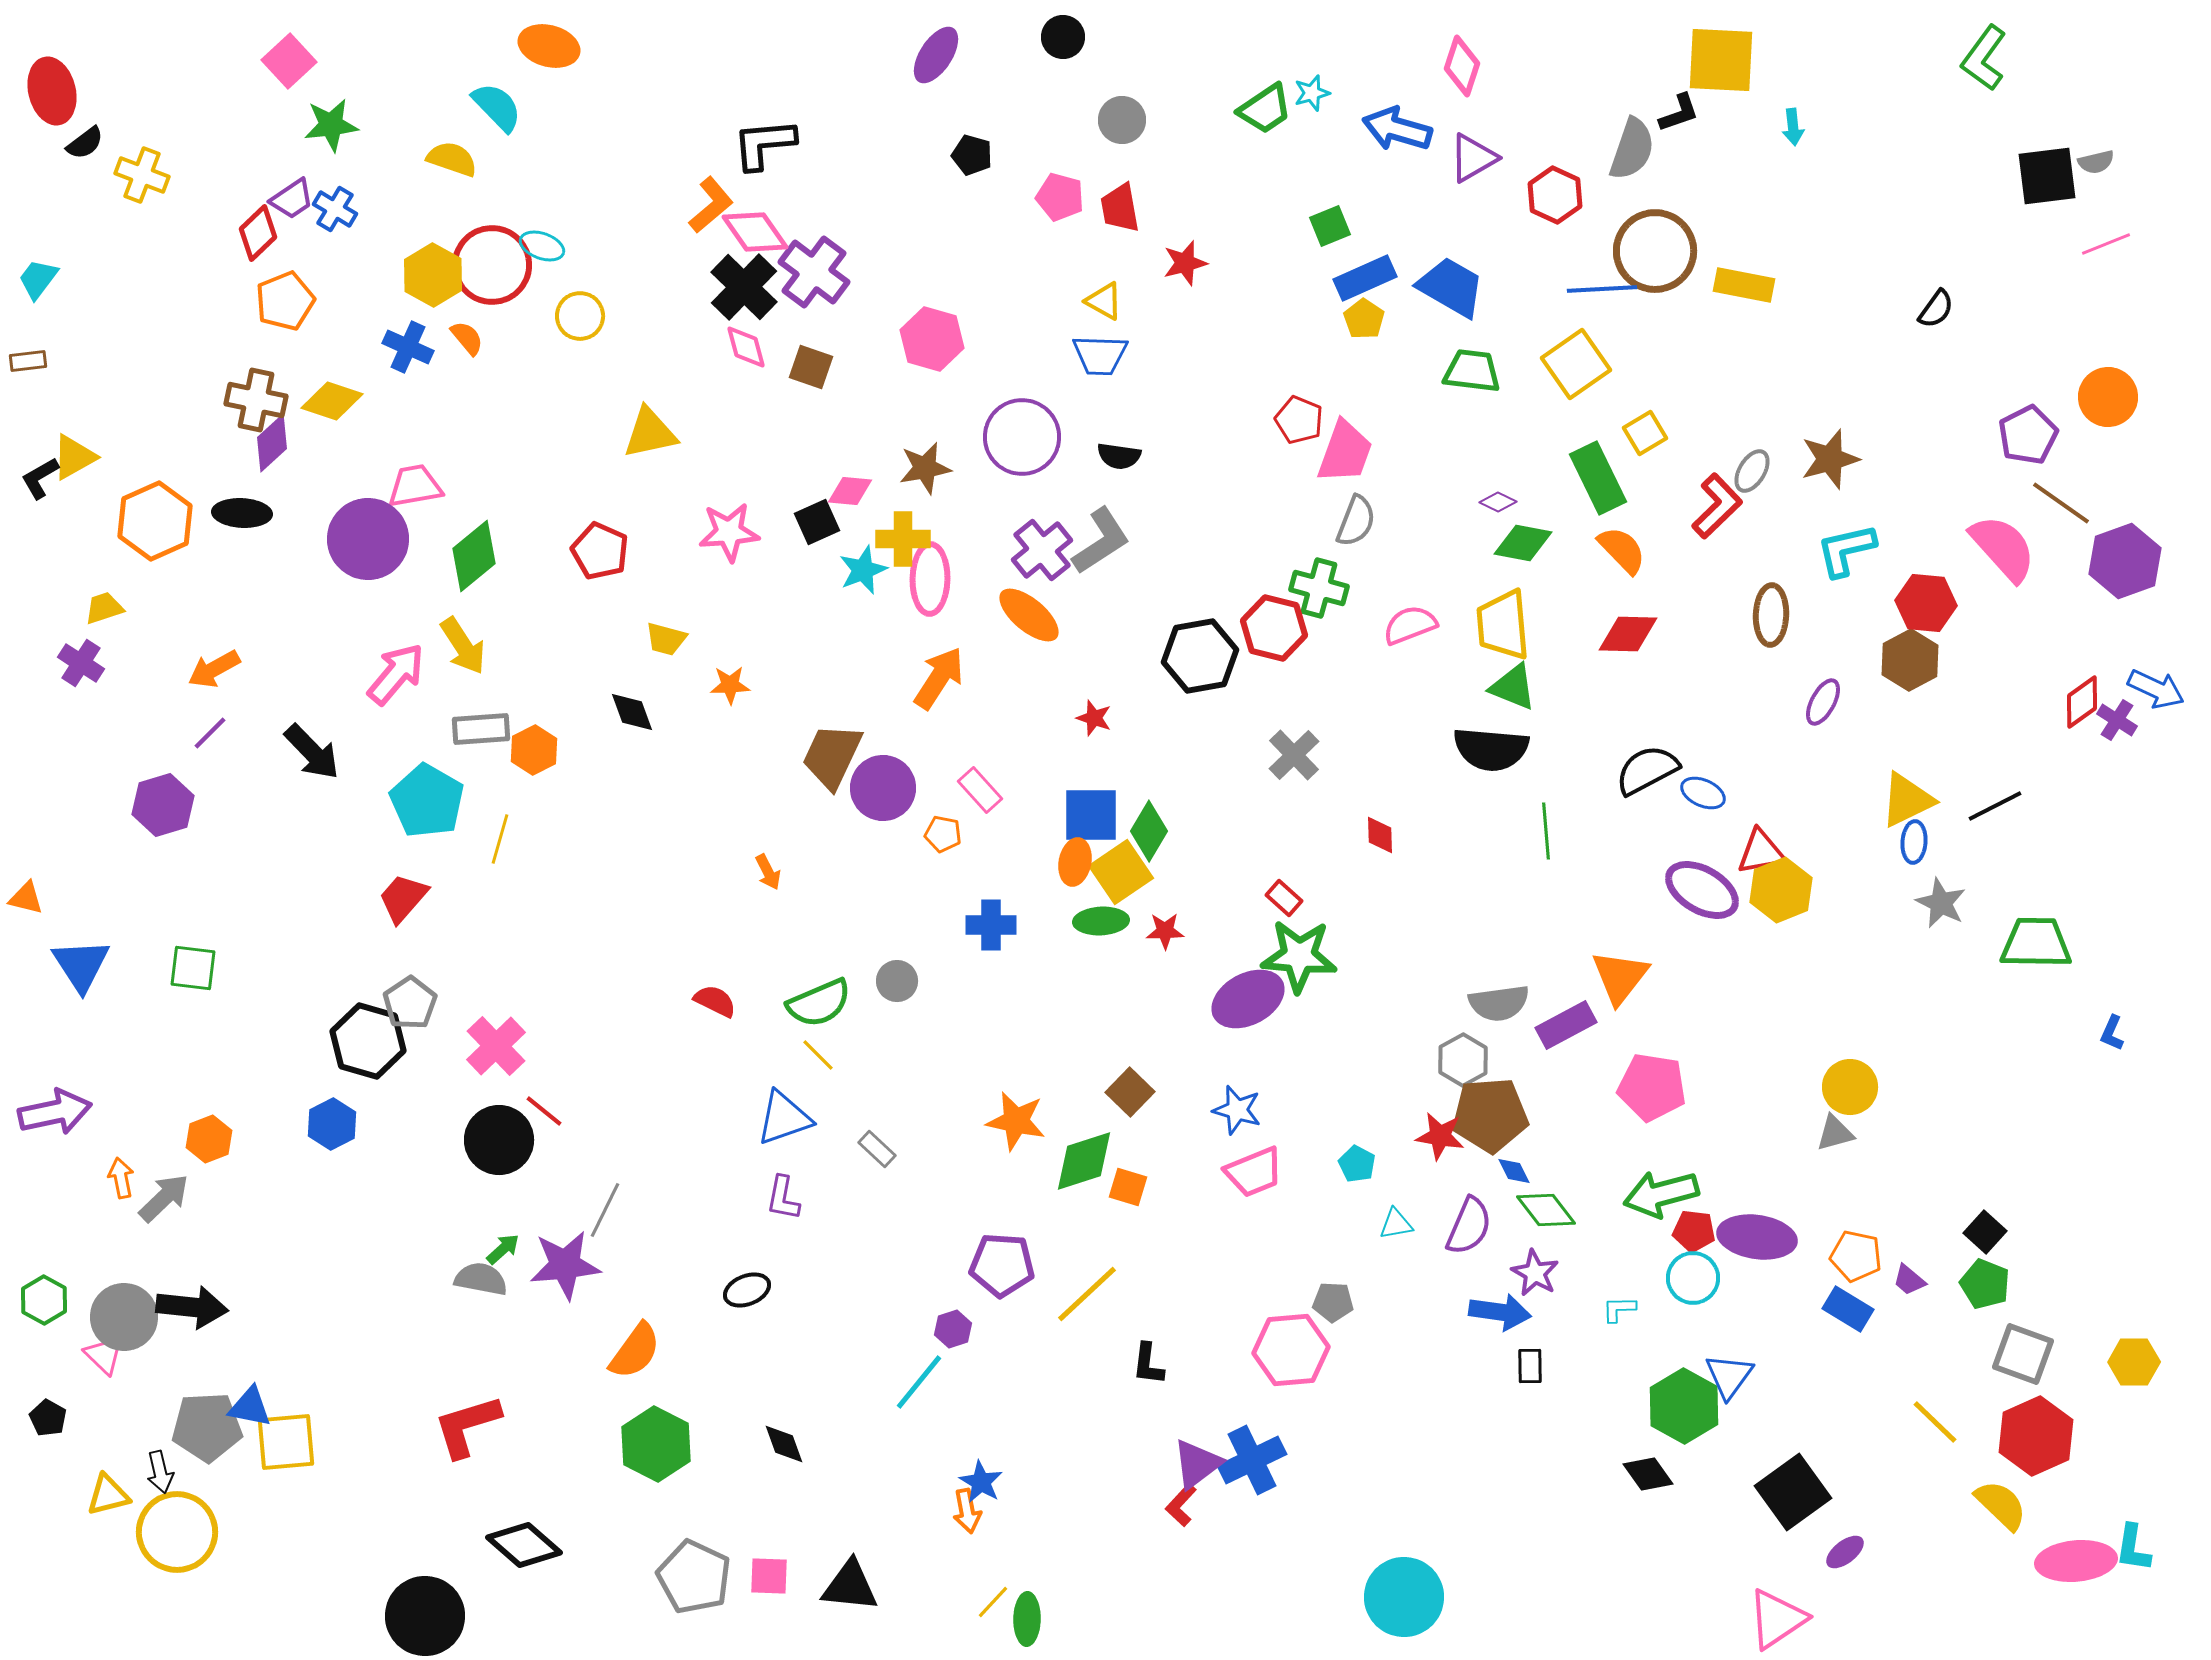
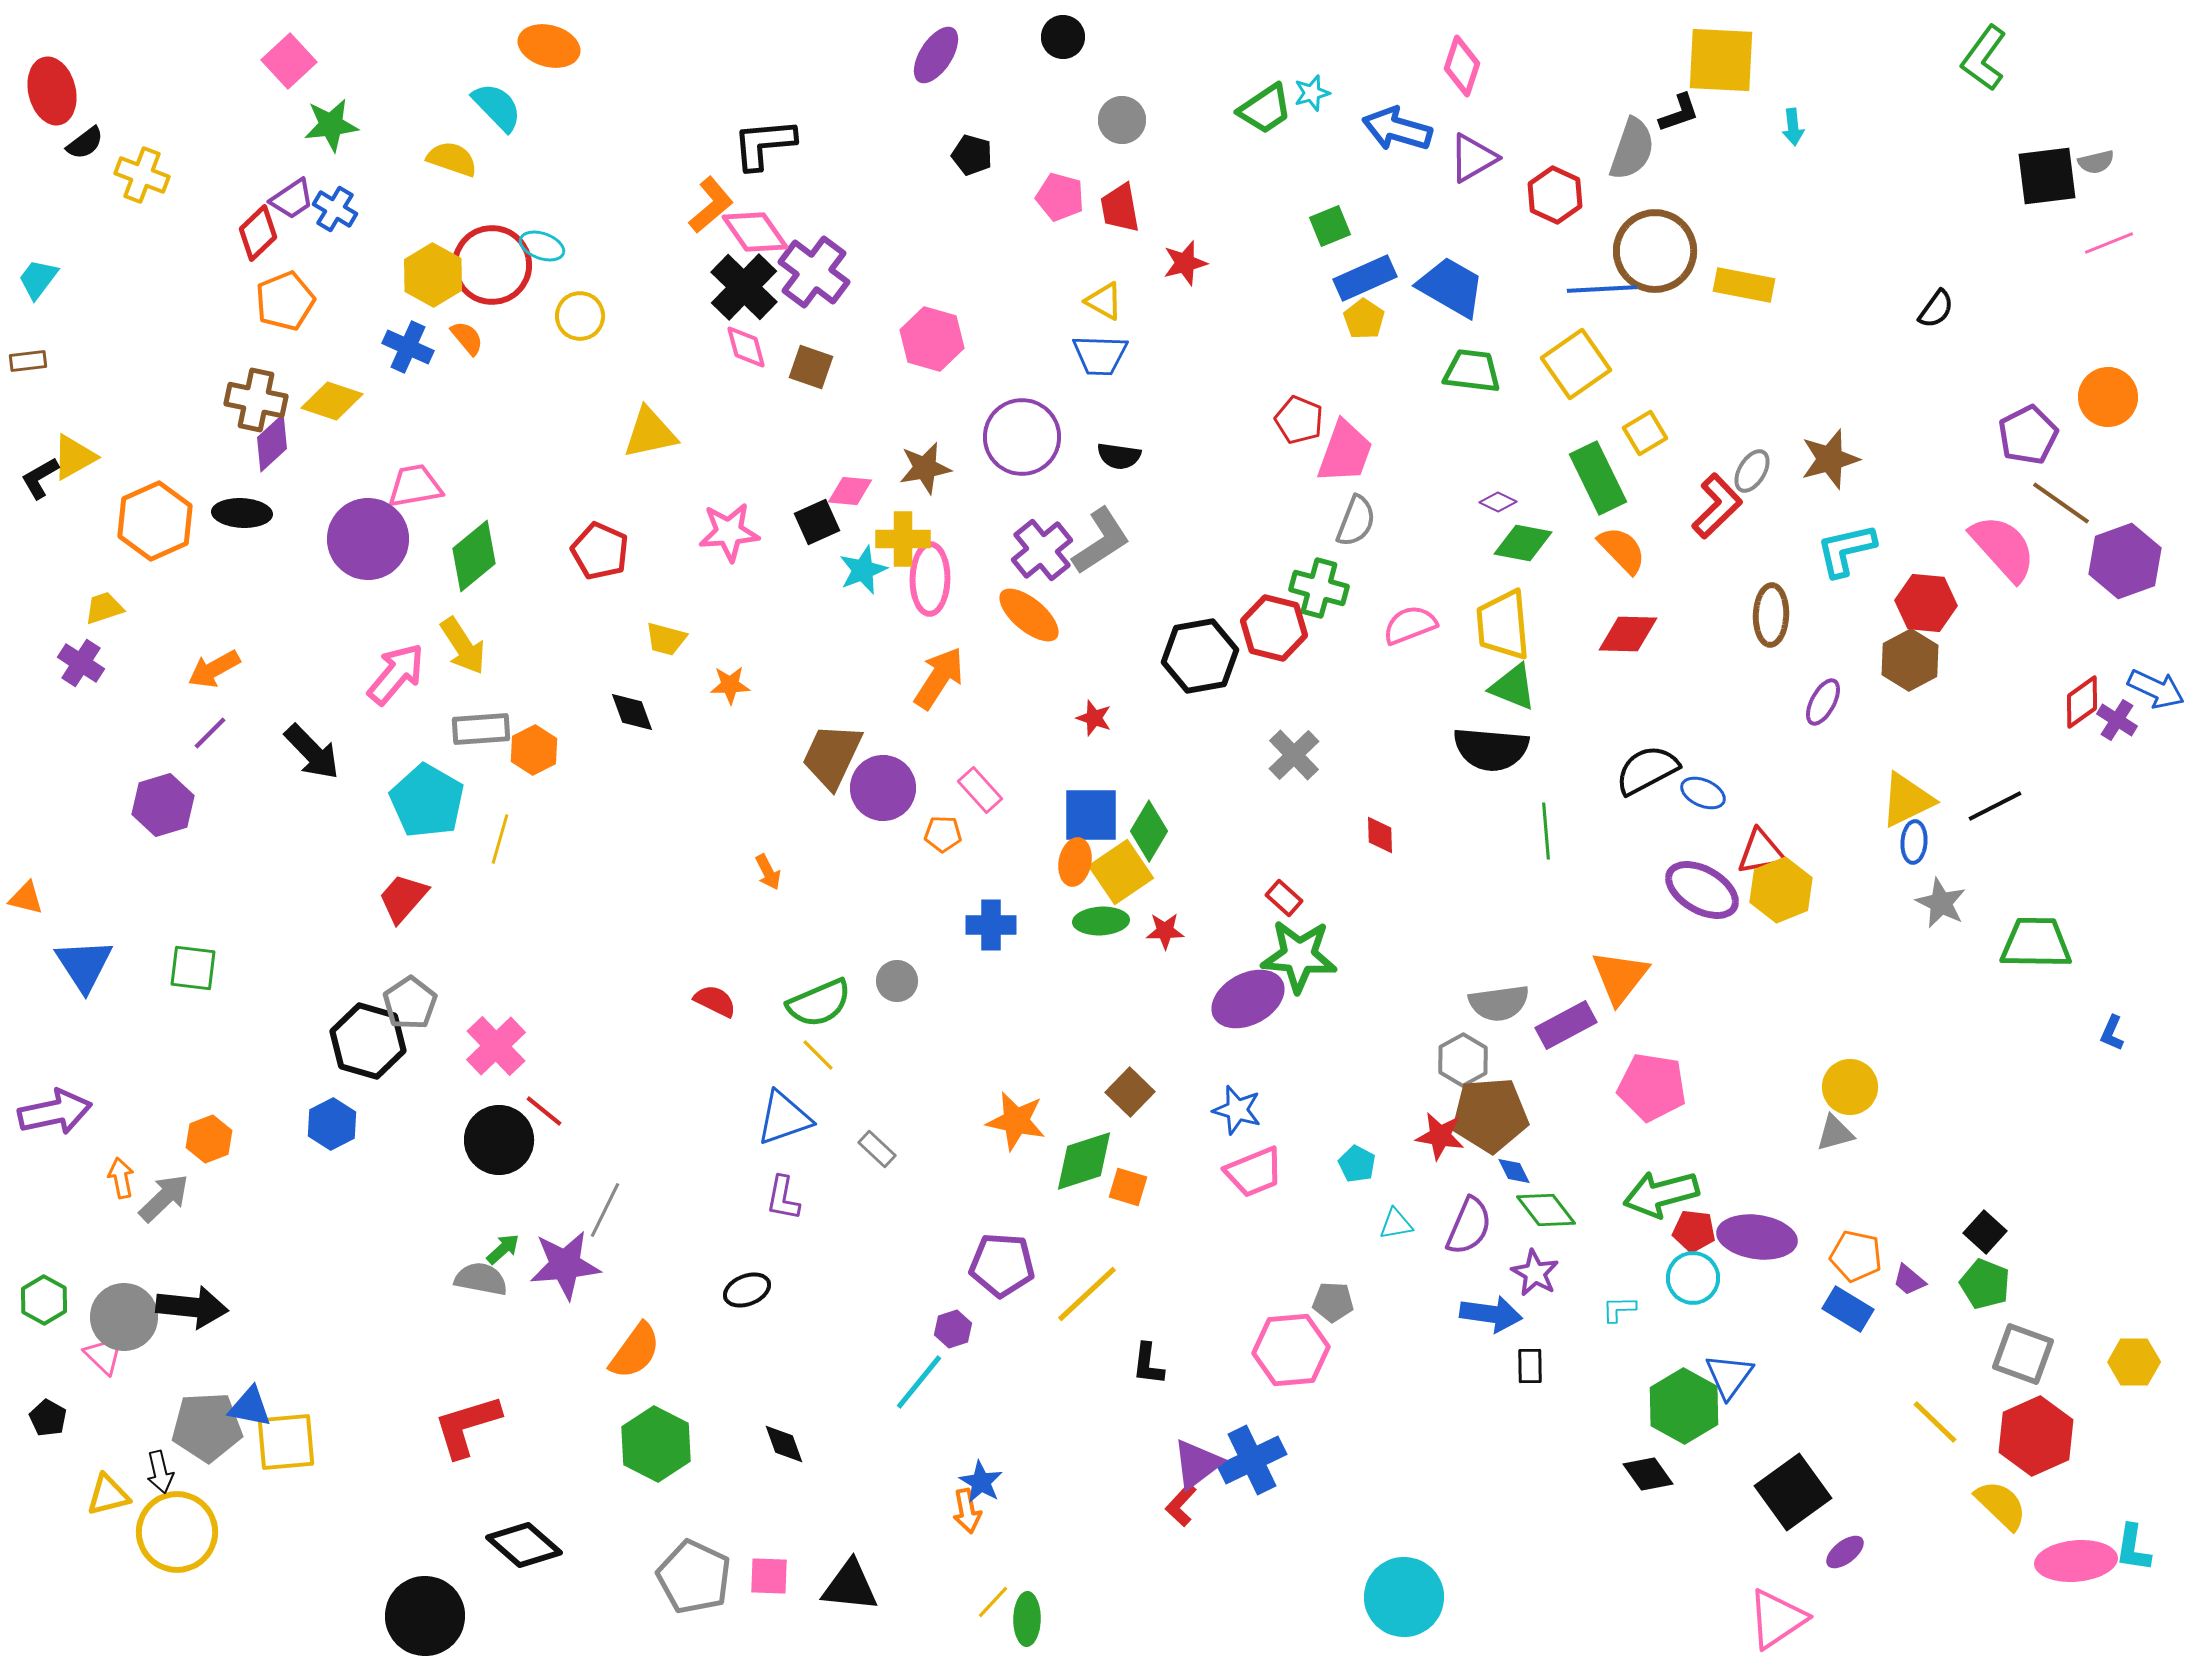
pink line at (2106, 244): moved 3 px right, 1 px up
orange pentagon at (943, 834): rotated 9 degrees counterclockwise
blue triangle at (81, 965): moved 3 px right
blue arrow at (1500, 1312): moved 9 px left, 2 px down
